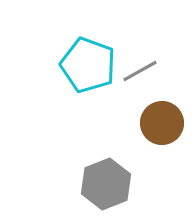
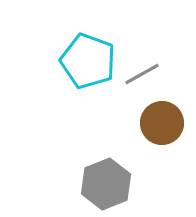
cyan pentagon: moved 4 px up
gray line: moved 2 px right, 3 px down
